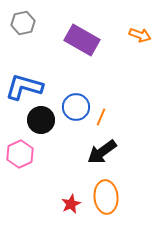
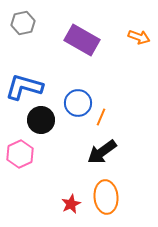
orange arrow: moved 1 px left, 2 px down
blue circle: moved 2 px right, 4 px up
